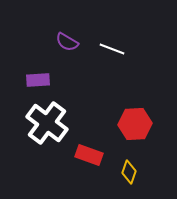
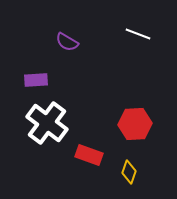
white line: moved 26 px right, 15 px up
purple rectangle: moved 2 px left
